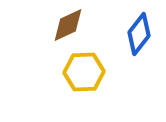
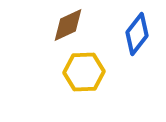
blue diamond: moved 2 px left
